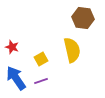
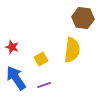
yellow semicircle: rotated 20 degrees clockwise
purple line: moved 3 px right, 4 px down
